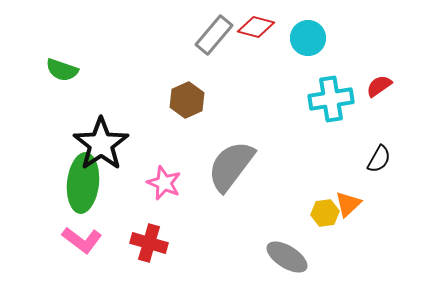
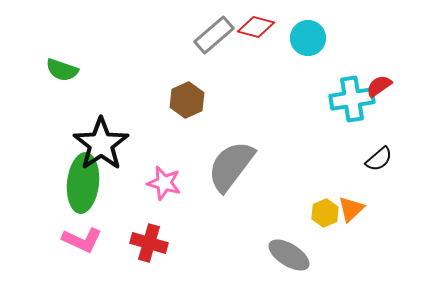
gray rectangle: rotated 9 degrees clockwise
cyan cross: moved 21 px right
black semicircle: rotated 20 degrees clockwise
pink star: rotated 8 degrees counterclockwise
orange triangle: moved 3 px right, 5 px down
yellow hexagon: rotated 16 degrees counterclockwise
pink L-shape: rotated 12 degrees counterclockwise
gray ellipse: moved 2 px right, 2 px up
